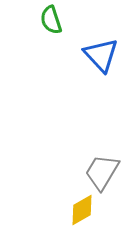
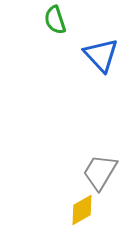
green semicircle: moved 4 px right
gray trapezoid: moved 2 px left
